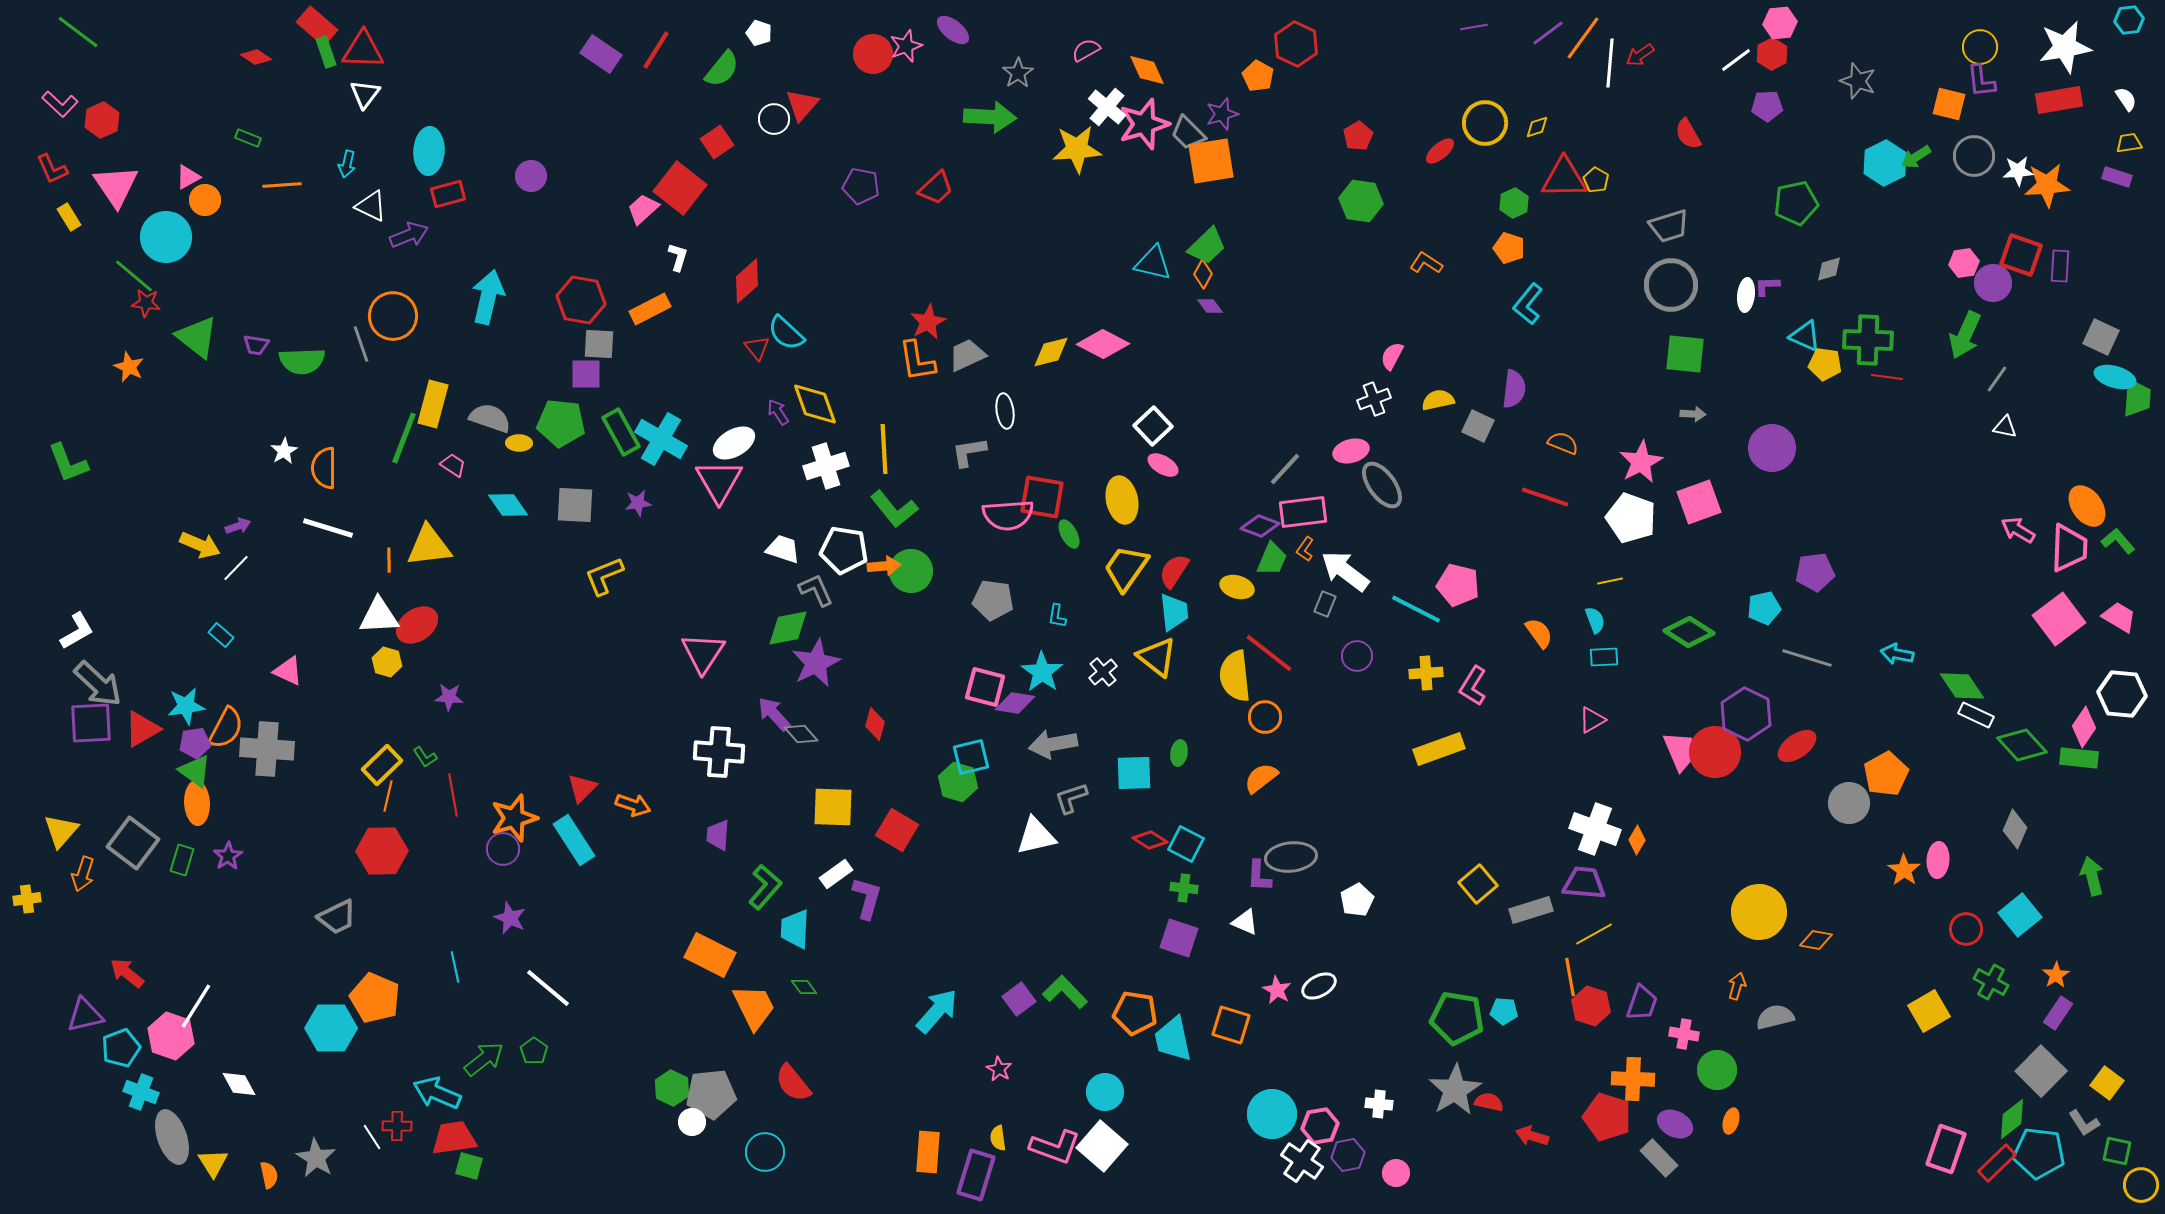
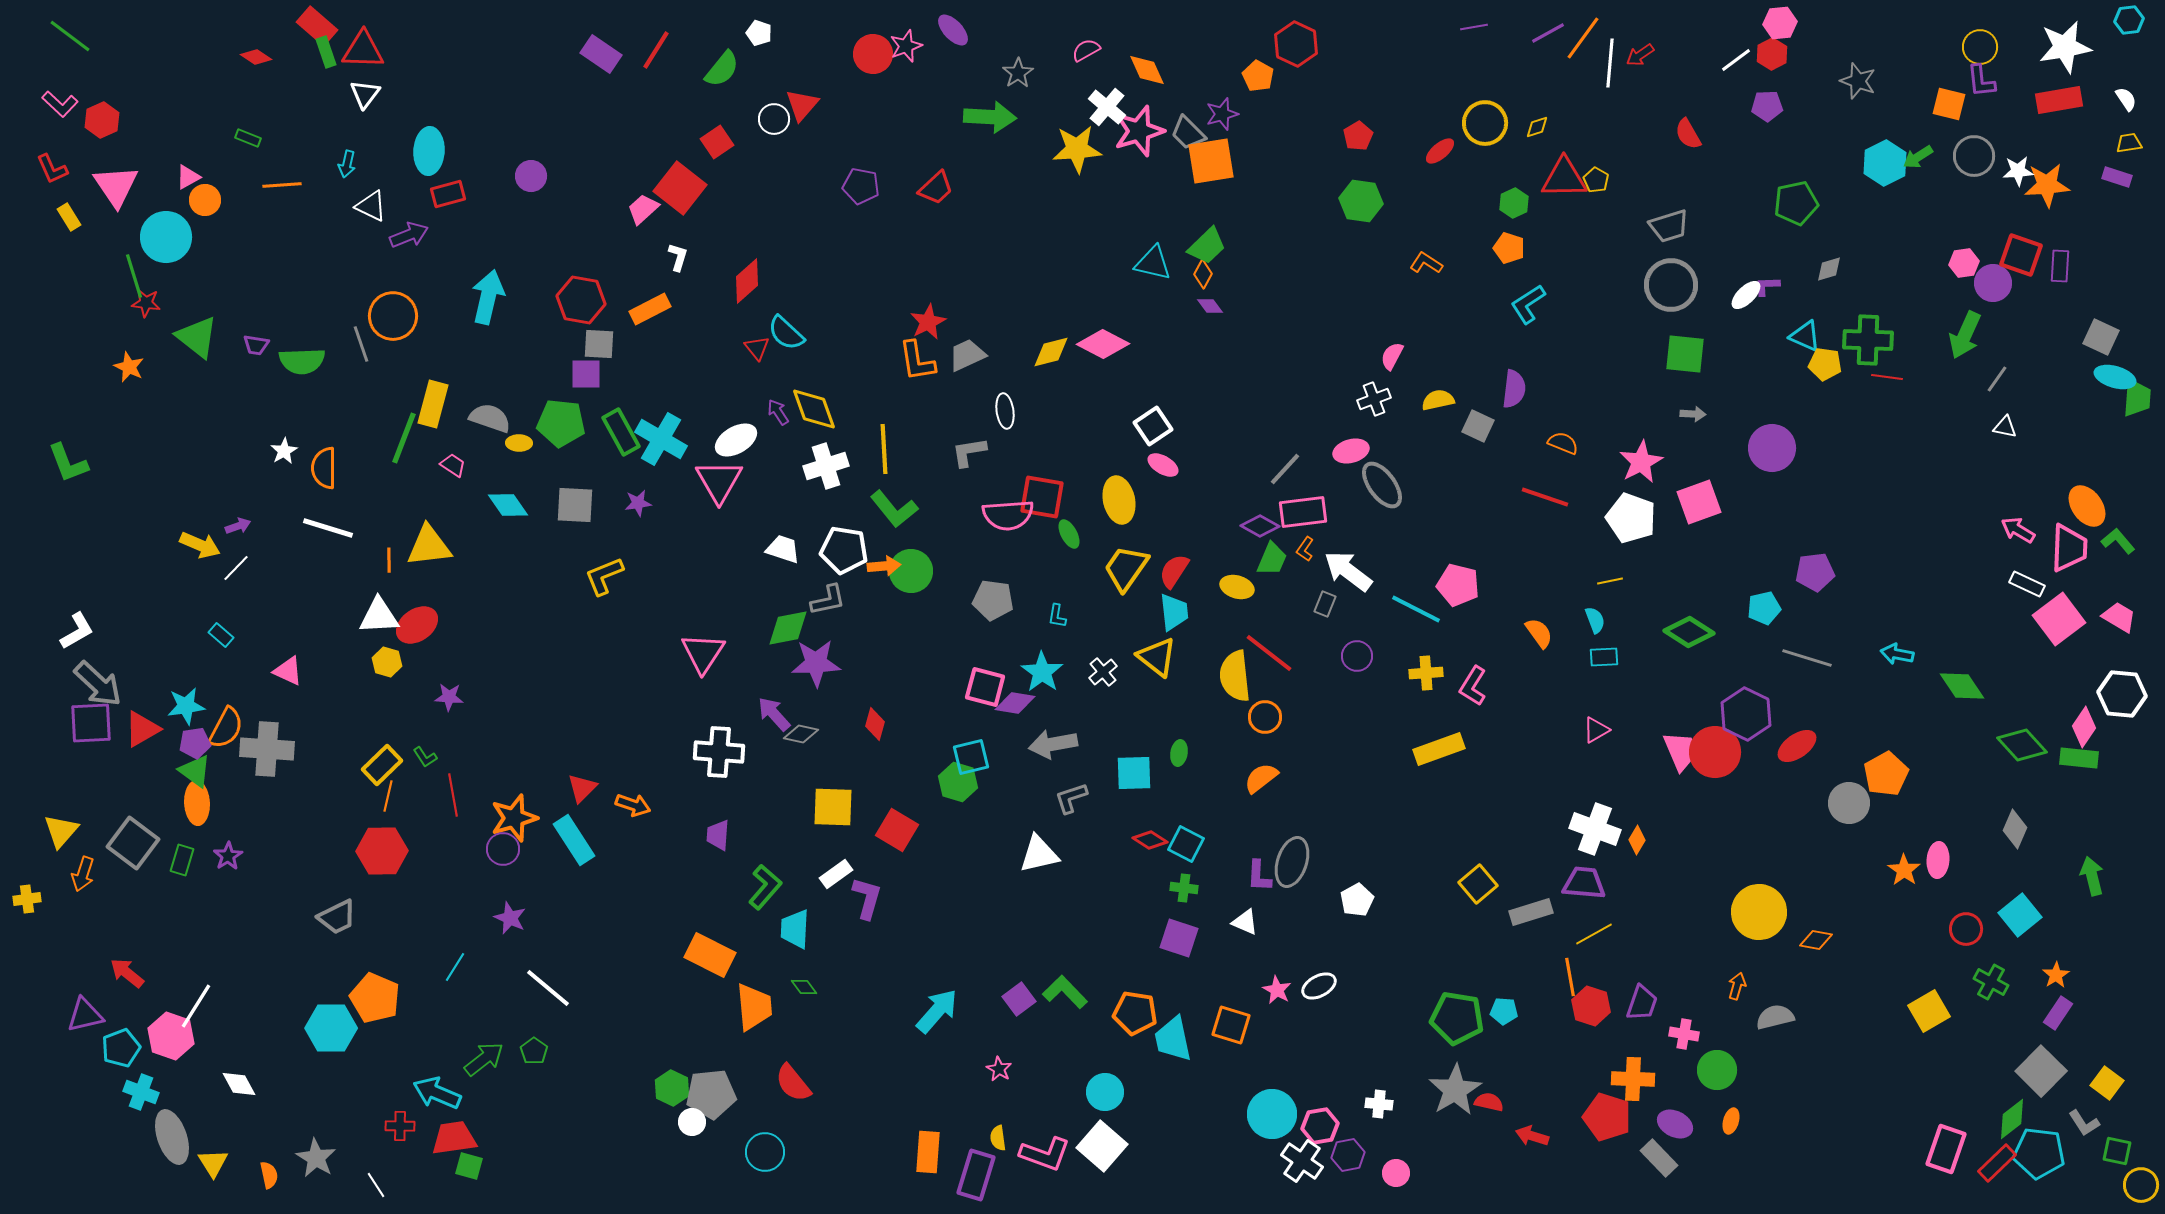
purple ellipse at (953, 30): rotated 8 degrees clockwise
green line at (78, 32): moved 8 px left, 4 px down
purple line at (1548, 33): rotated 8 degrees clockwise
pink star at (1144, 124): moved 5 px left, 7 px down
green arrow at (1916, 157): moved 2 px right
green line at (134, 276): rotated 33 degrees clockwise
white ellipse at (1746, 295): rotated 40 degrees clockwise
cyan L-shape at (1528, 304): rotated 18 degrees clockwise
yellow diamond at (815, 404): moved 1 px left, 5 px down
white square at (1153, 426): rotated 9 degrees clockwise
white ellipse at (734, 443): moved 2 px right, 3 px up
yellow ellipse at (1122, 500): moved 3 px left
purple diamond at (1260, 526): rotated 9 degrees clockwise
white arrow at (1345, 571): moved 3 px right
gray L-shape at (816, 590): moved 12 px right, 10 px down; rotated 102 degrees clockwise
purple star at (816, 663): rotated 24 degrees clockwise
white rectangle at (1976, 715): moved 51 px right, 131 px up
pink triangle at (1592, 720): moved 4 px right, 10 px down
gray diamond at (801, 734): rotated 36 degrees counterclockwise
white triangle at (1036, 836): moved 3 px right, 18 px down
gray ellipse at (1291, 857): moved 1 px right, 5 px down; rotated 66 degrees counterclockwise
gray rectangle at (1531, 910): moved 2 px down
cyan line at (455, 967): rotated 44 degrees clockwise
orange trapezoid at (754, 1007): rotated 21 degrees clockwise
red cross at (397, 1126): moved 3 px right
white line at (372, 1137): moved 4 px right, 48 px down
pink L-shape at (1055, 1147): moved 10 px left, 7 px down
